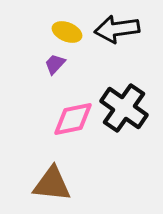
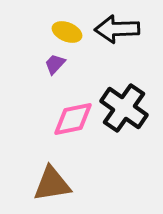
black arrow: rotated 6 degrees clockwise
brown triangle: rotated 15 degrees counterclockwise
